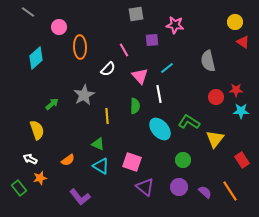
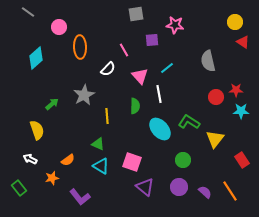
orange star: moved 12 px right
